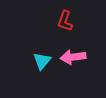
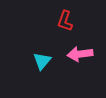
pink arrow: moved 7 px right, 3 px up
